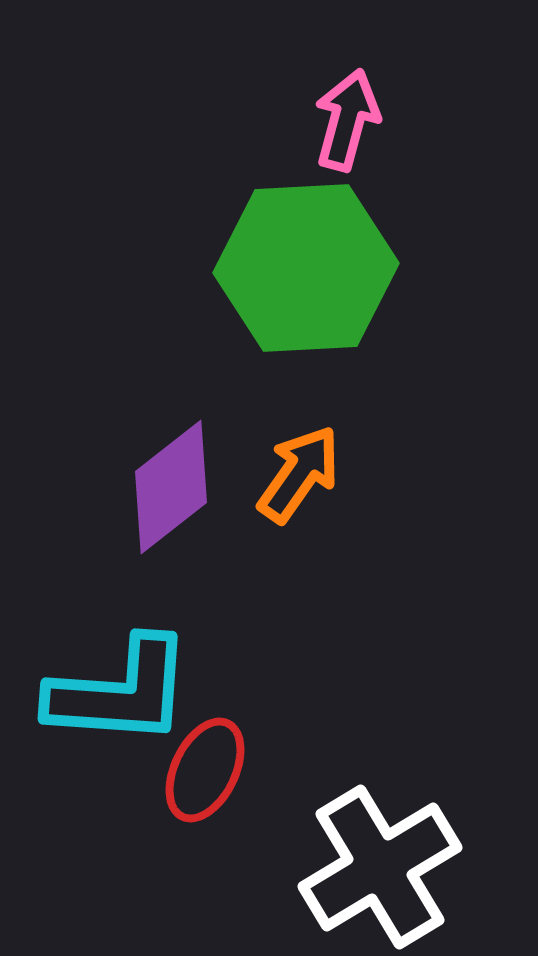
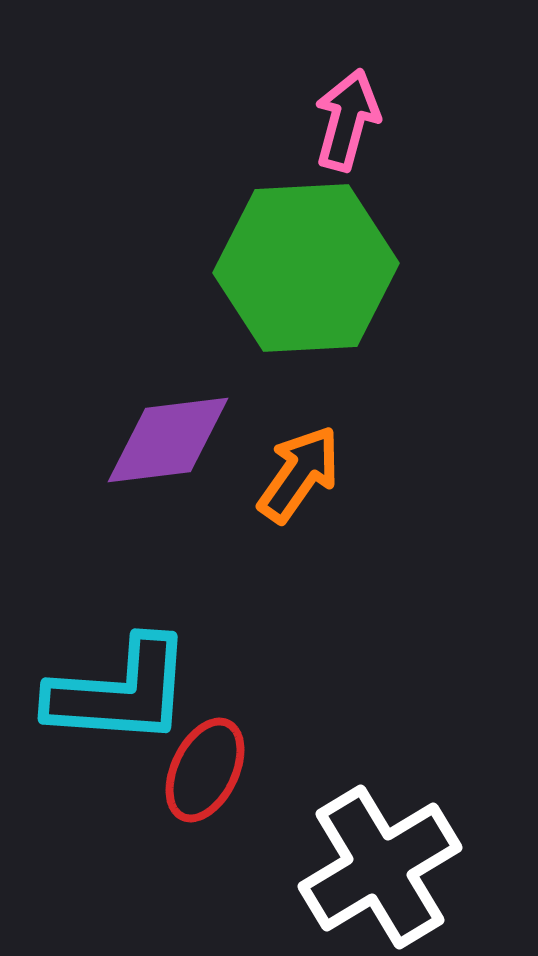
purple diamond: moved 3 px left, 47 px up; rotated 31 degrees clockwise
